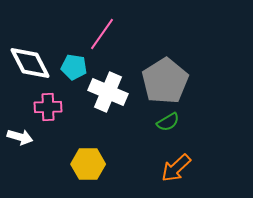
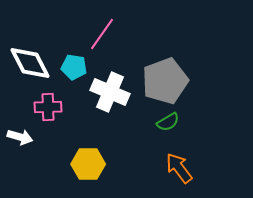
gray pentagon: rotated 12 degrees clockwise
white cross: moved 2 px right
orange arrow: moved 3 px right; rotated 96 degrees clockwise
